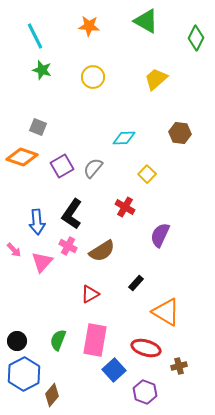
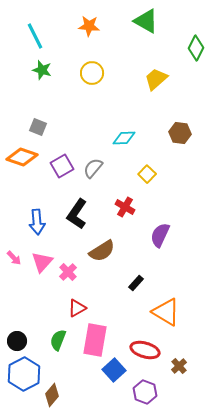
green diamond: moved 10 px down
yellow circle: moved 1 px left, 4 px up
black L-shape: moved 5 px right
pink cross: moved 26 px down; rotated 18 degrees clockwise
pink arrow: moved 8 px down
red triangle: moved 13 px left, 14 px down
red ellipse: moved 1 px left, 2 px down
brown cross: rotated 28 degrees counterclockwise
